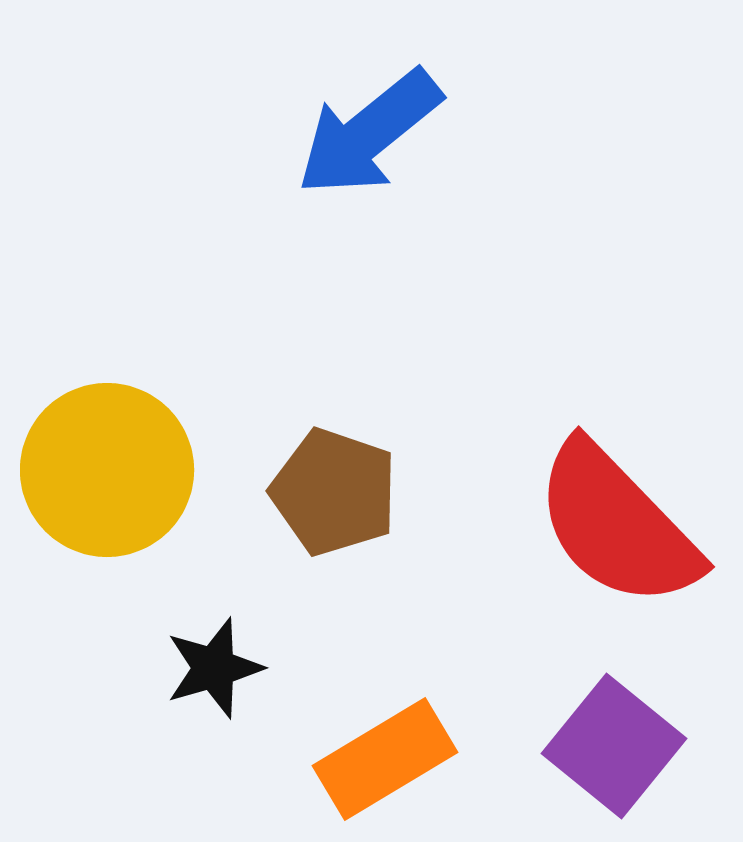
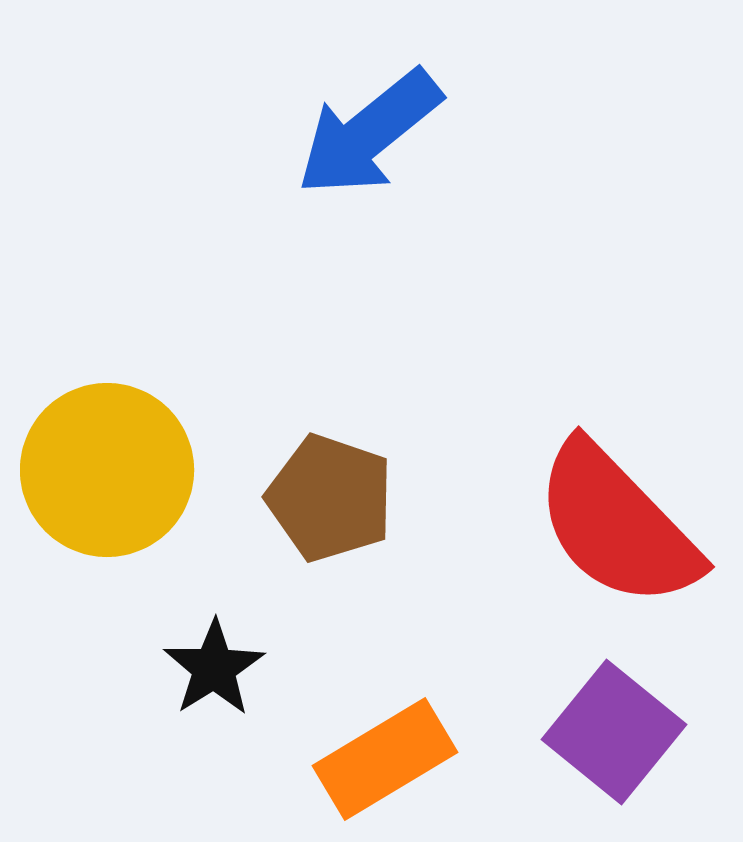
brown pentagon: moved 4 px left, 6 px down
black star: rotated 16 degrees counterclockwise
purple square: moved 14 px up
